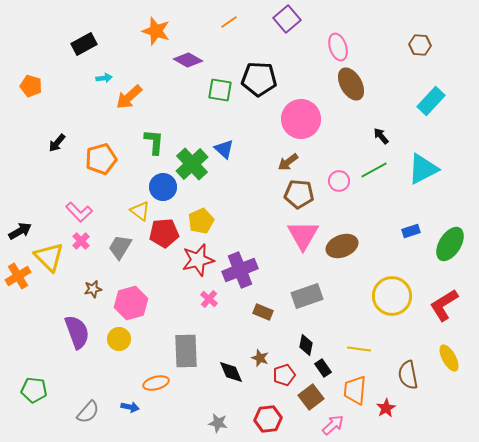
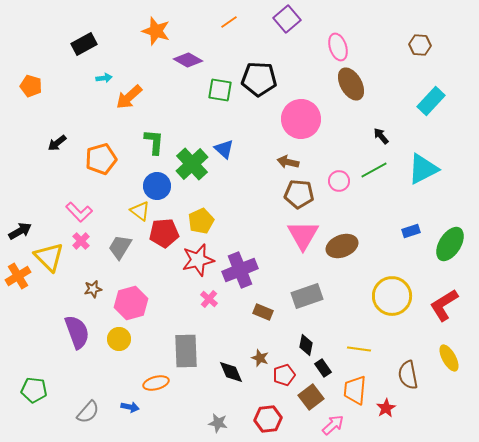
black arrow at (57, 143): rotated 12 degrees clockwise
brown arrow at (288, 162): rotated 50 degrees clockwise
blue circle at (163, 187): moved 6 px left, 1 px up
